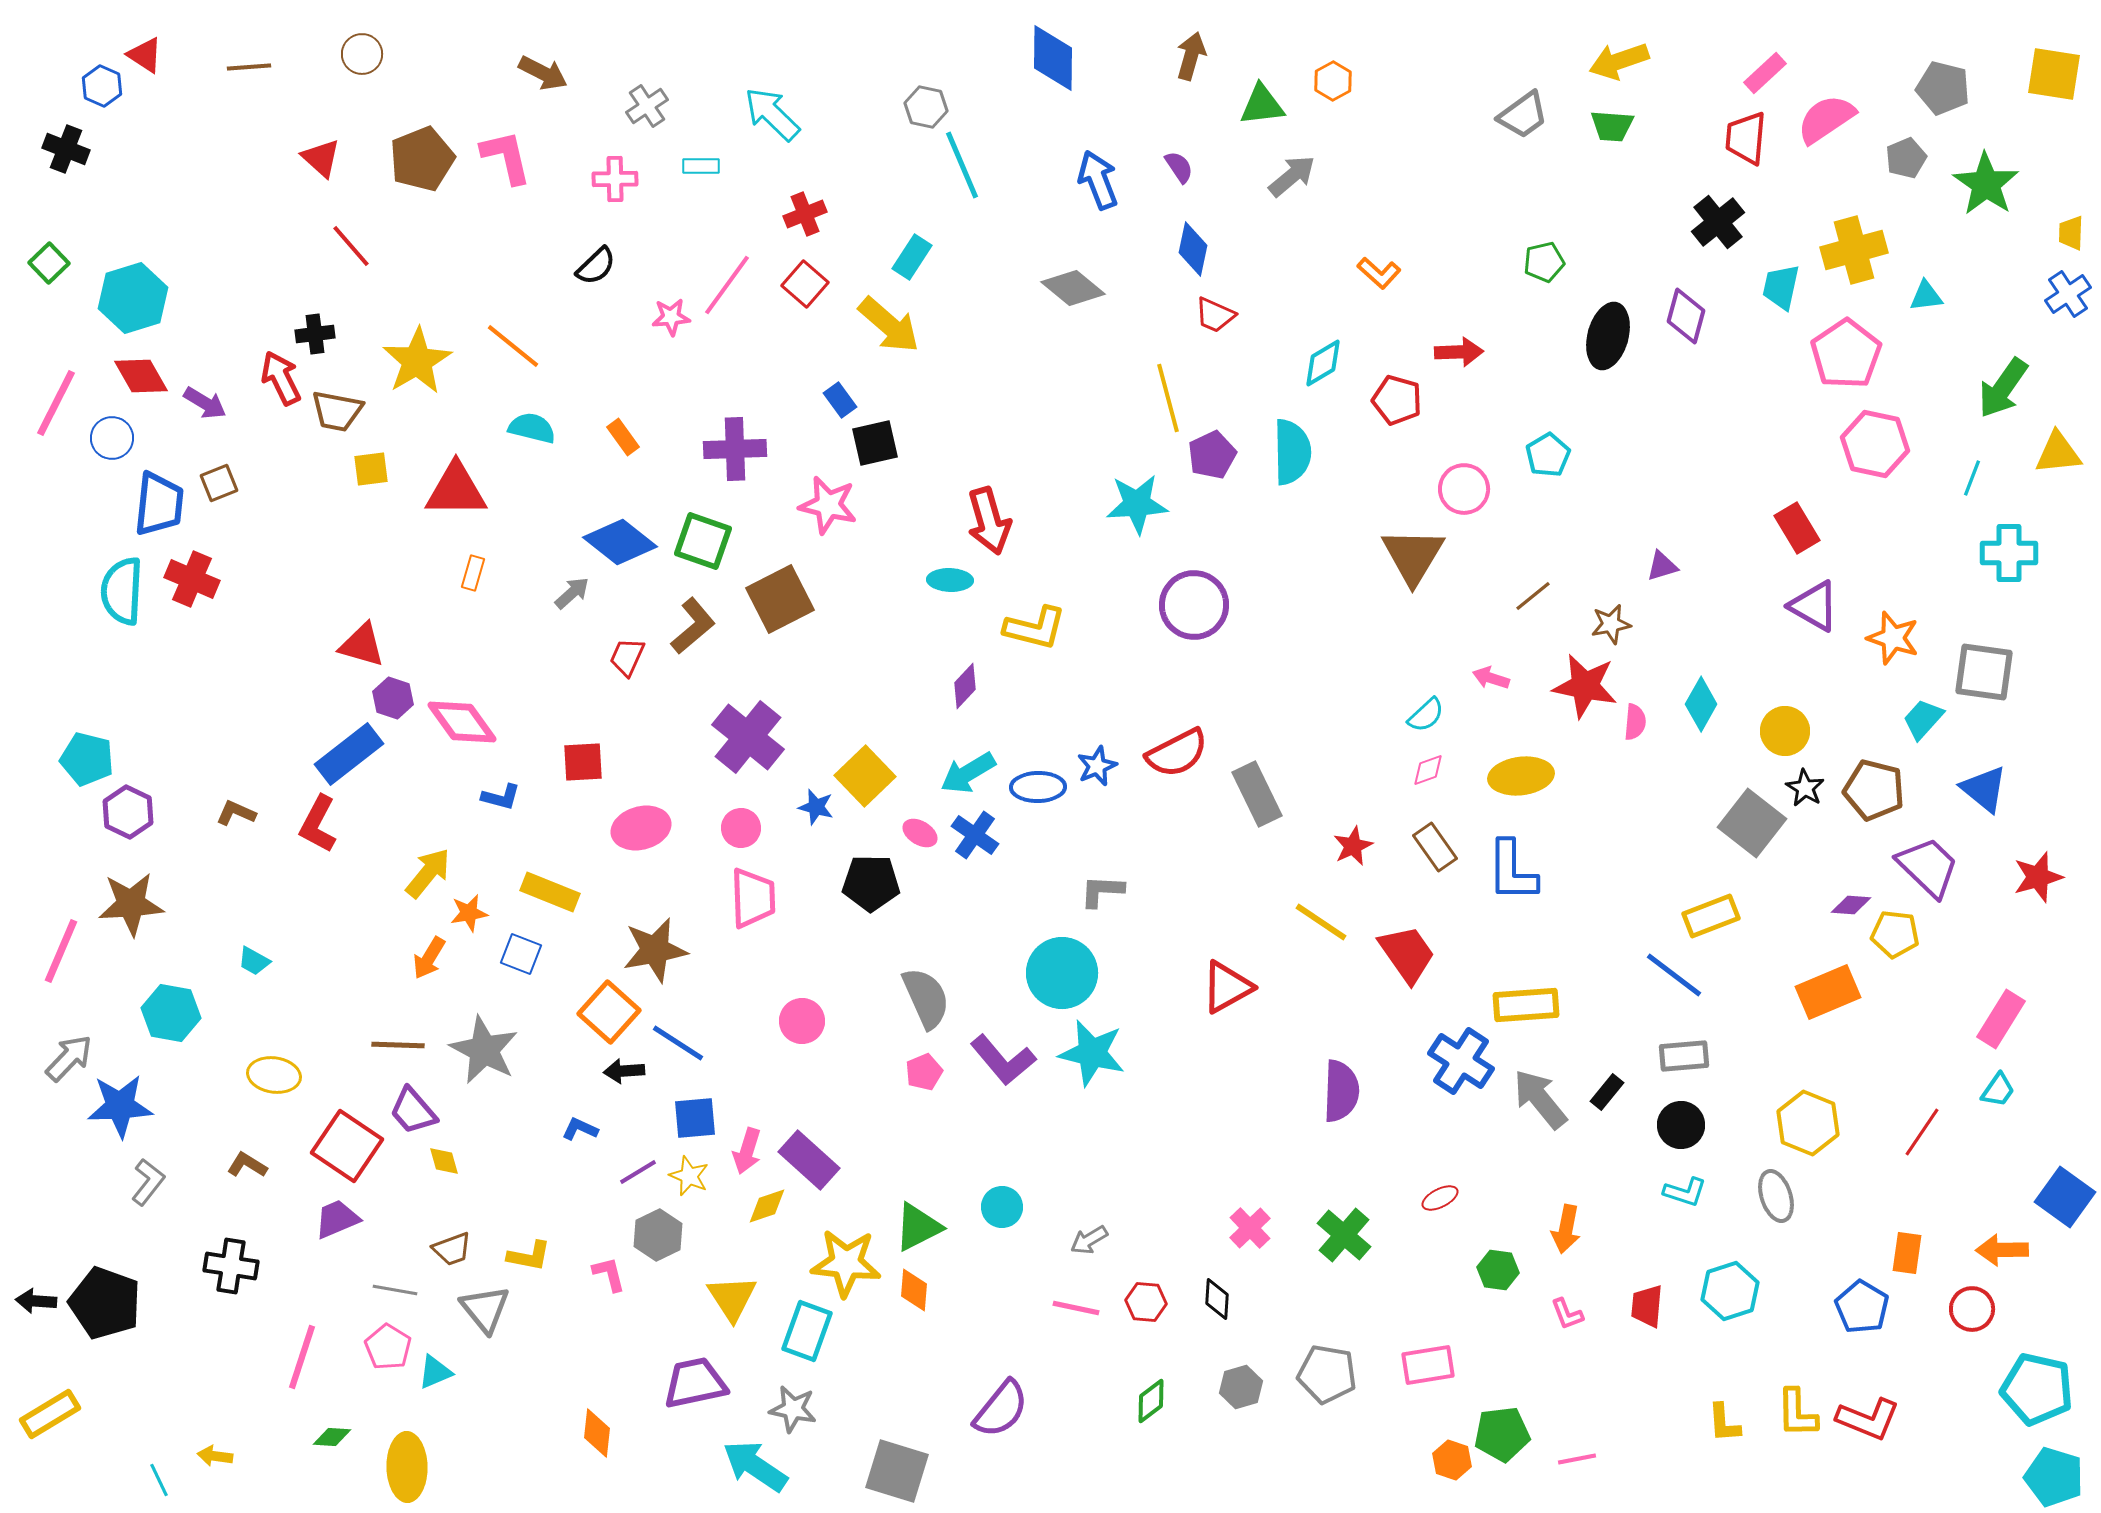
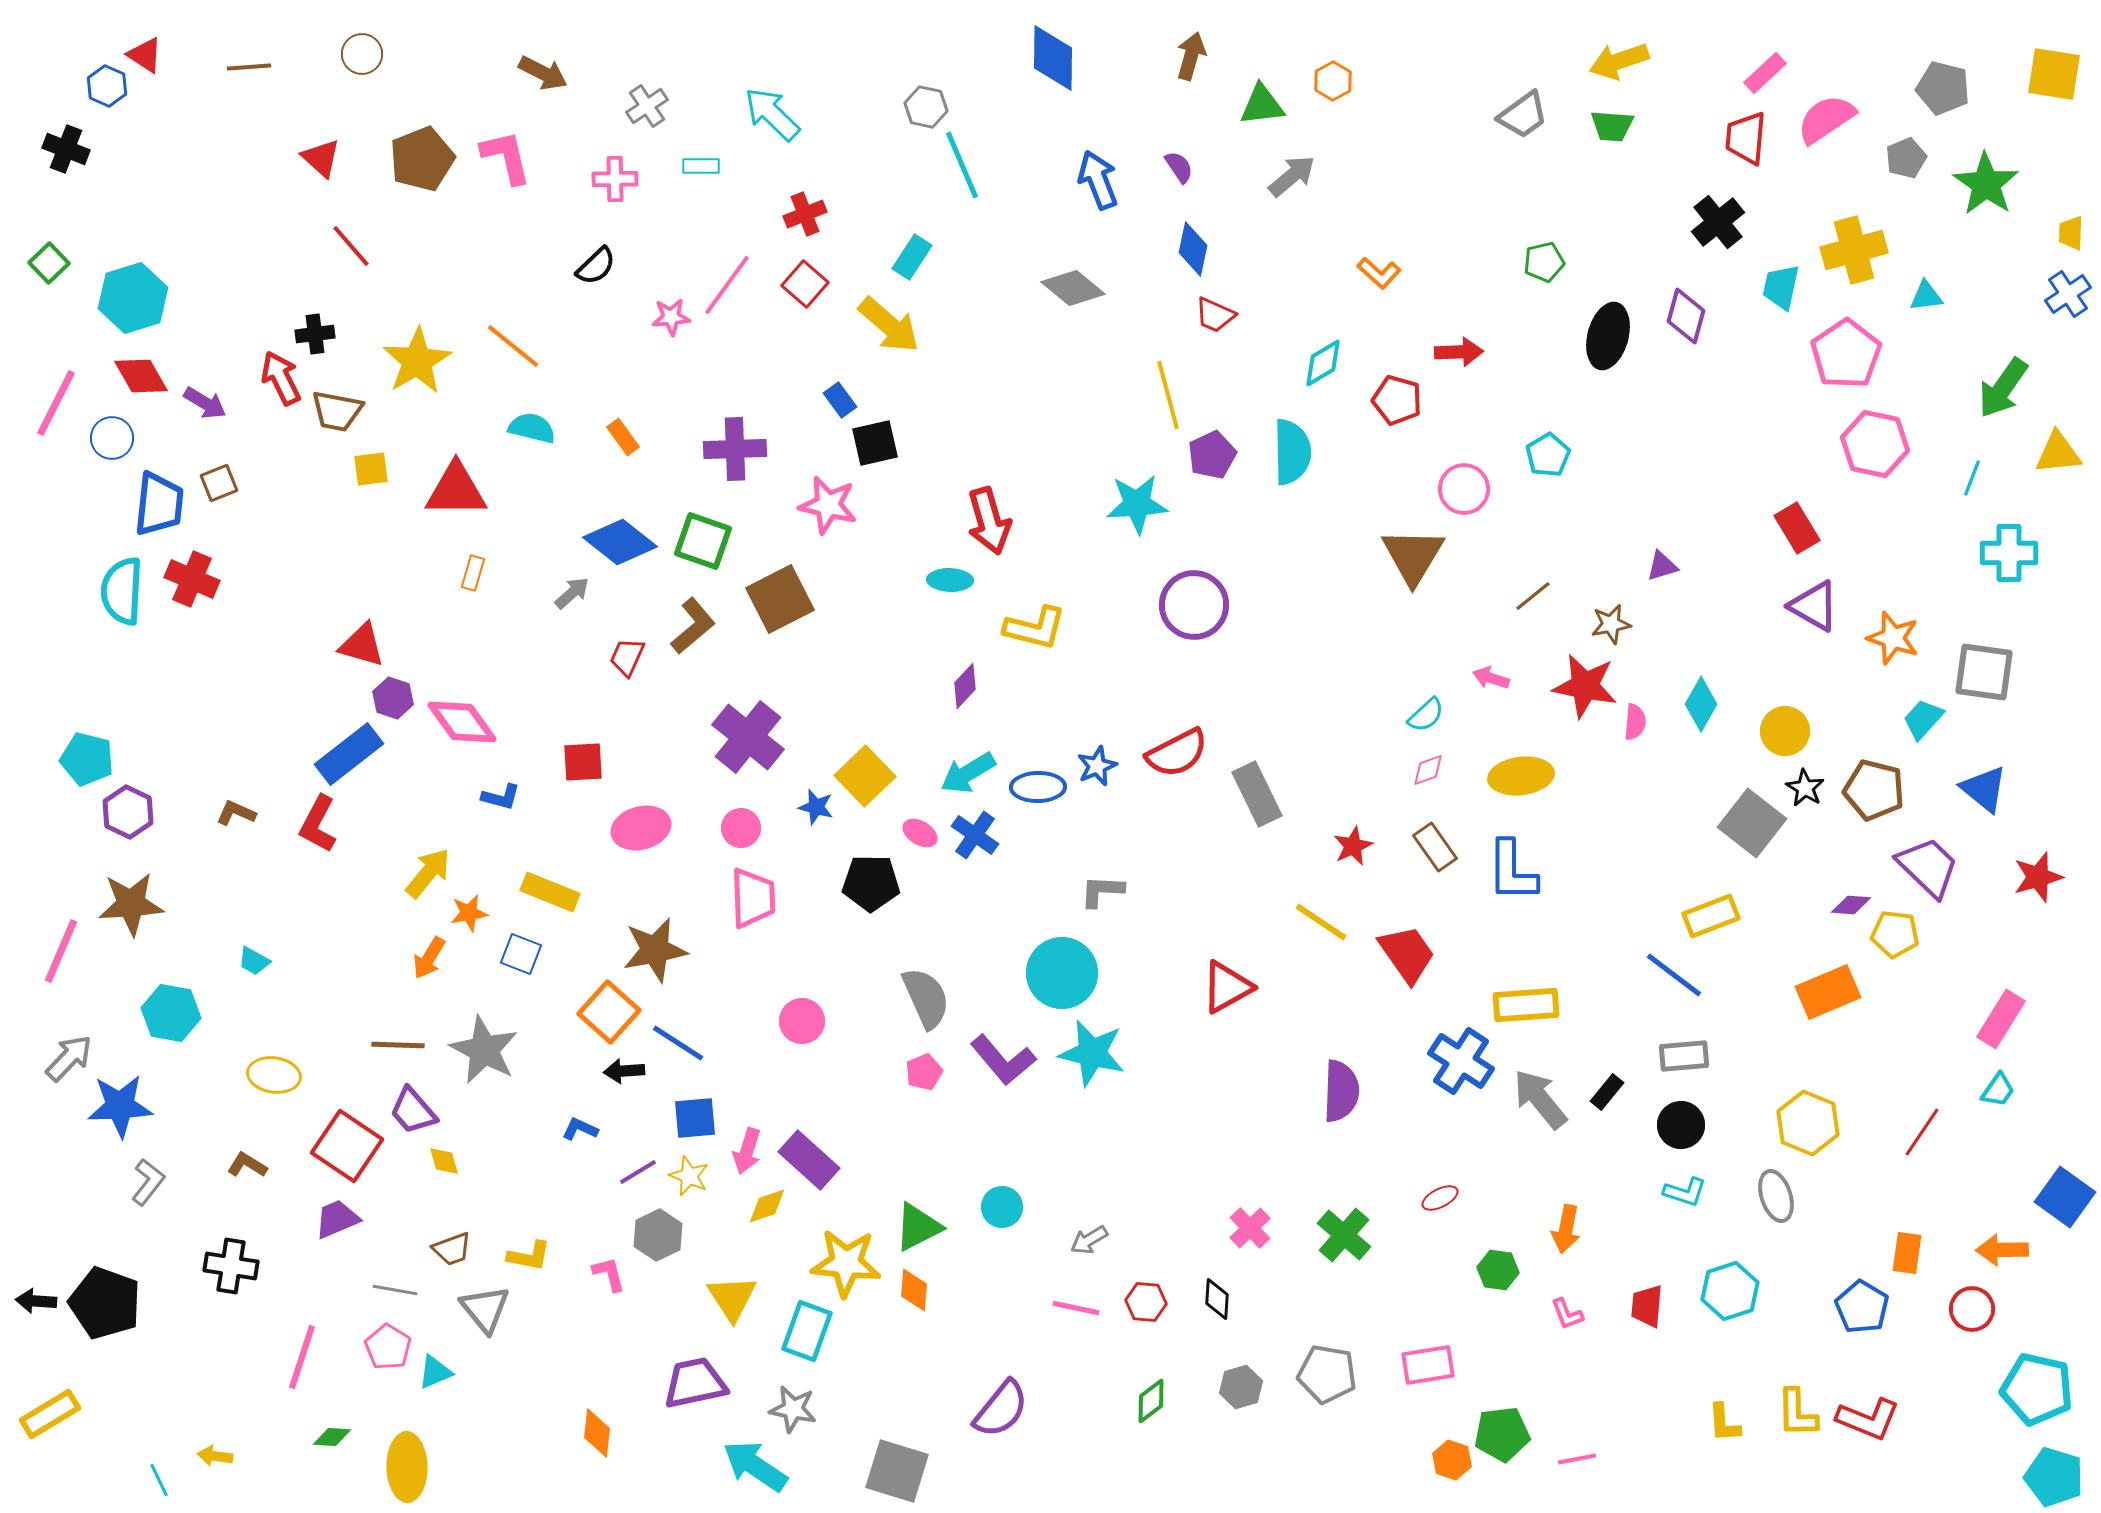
blue hexagon at (102, 86): moved 5 px right
yellow line at (1168, 398): moved 3 px up
